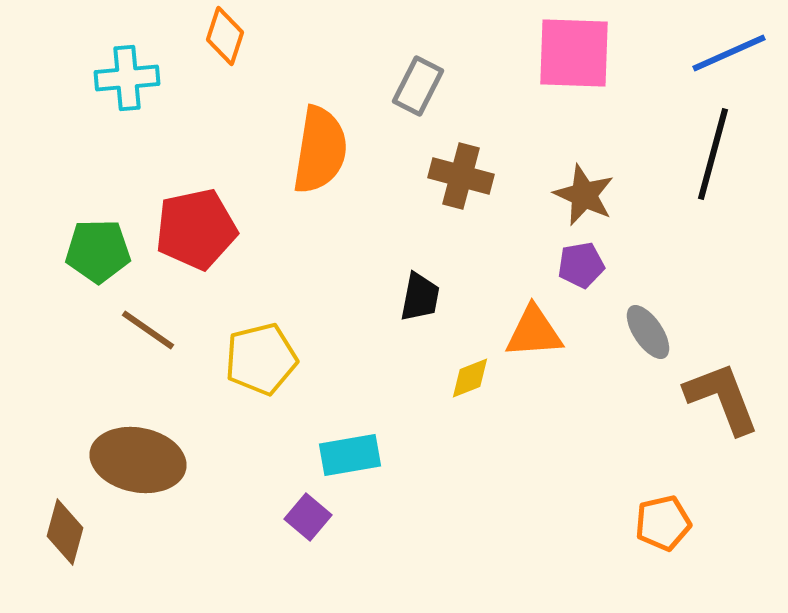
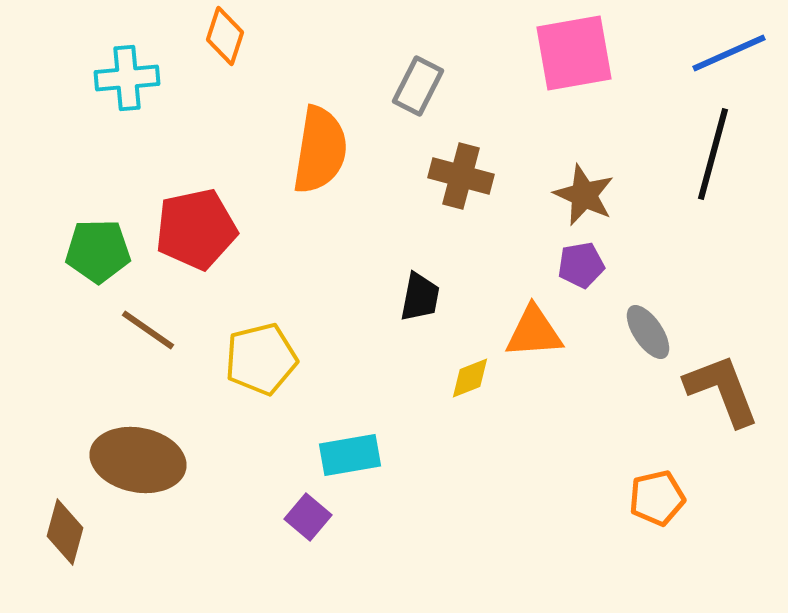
pink square: rotated 12 degrees counterclockwise
brown L-shape: moved 8 px up
orange pentagon: moved 6 px left, 25 px up
